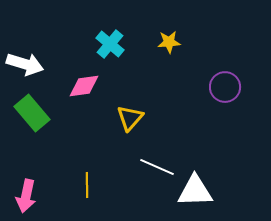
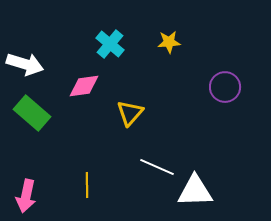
green rectangle: rotated 9 degrees counterclockwise
yellow triangle: moved 5 px up
